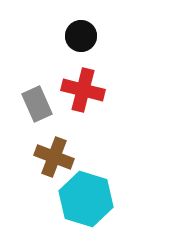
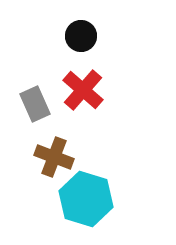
red cross: rotated 27 degrees clockwise
gray rectangle: moved 2 px left
